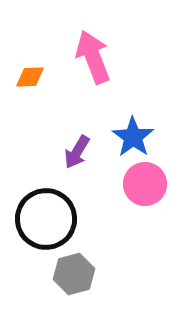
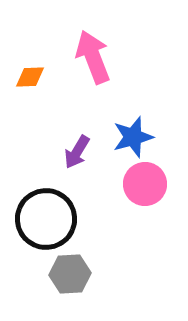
blue star: rotated 21 degrees clockwise
gray hexagon: moved 4 px left; rotated 12 degrees clockwise
